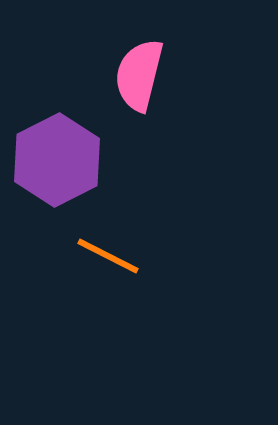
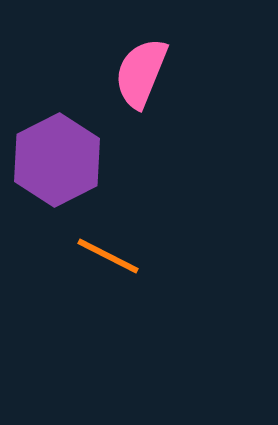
pink semicircle: moved 2 px right, 2 px up; rotated 8 degrees clockwise
